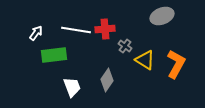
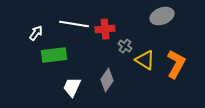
white line: moved 2 px left, 6 px up
white trapezoid: rotated 135 degrees counterclockwise
